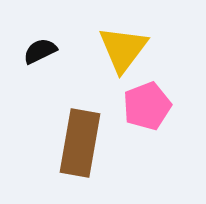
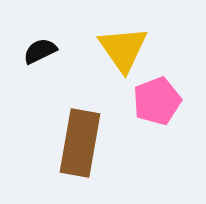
yellow triangle: rotated 12 degrees counterclockwise
pink pentagon: moved 10 px right, 5 px up
